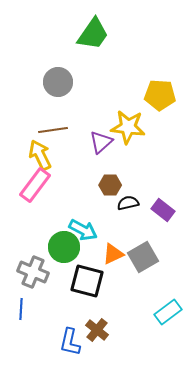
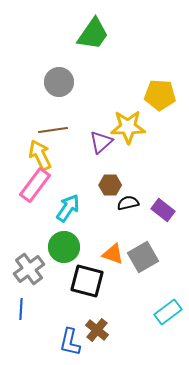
gray circle: moved 1 px right
yellow star: rotated 8 degrees counterclockwise
cyan arrow: moved 15 px left, 22 px up; rotated 84 degrees counterclockwise
orange triangle: rotated 45 degrees clockwise
gray cross: moved 4 px left, 3 px up; rotated 32 degrees clockwise
